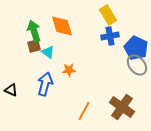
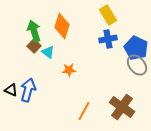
orange diamond: rotated 35 degrees clockwise
blue cross: moved 2 px left, 3 px down
brown square: rotated 32 degrees counterclockwise
blue arrow: moved 17 px left, 6 px down
